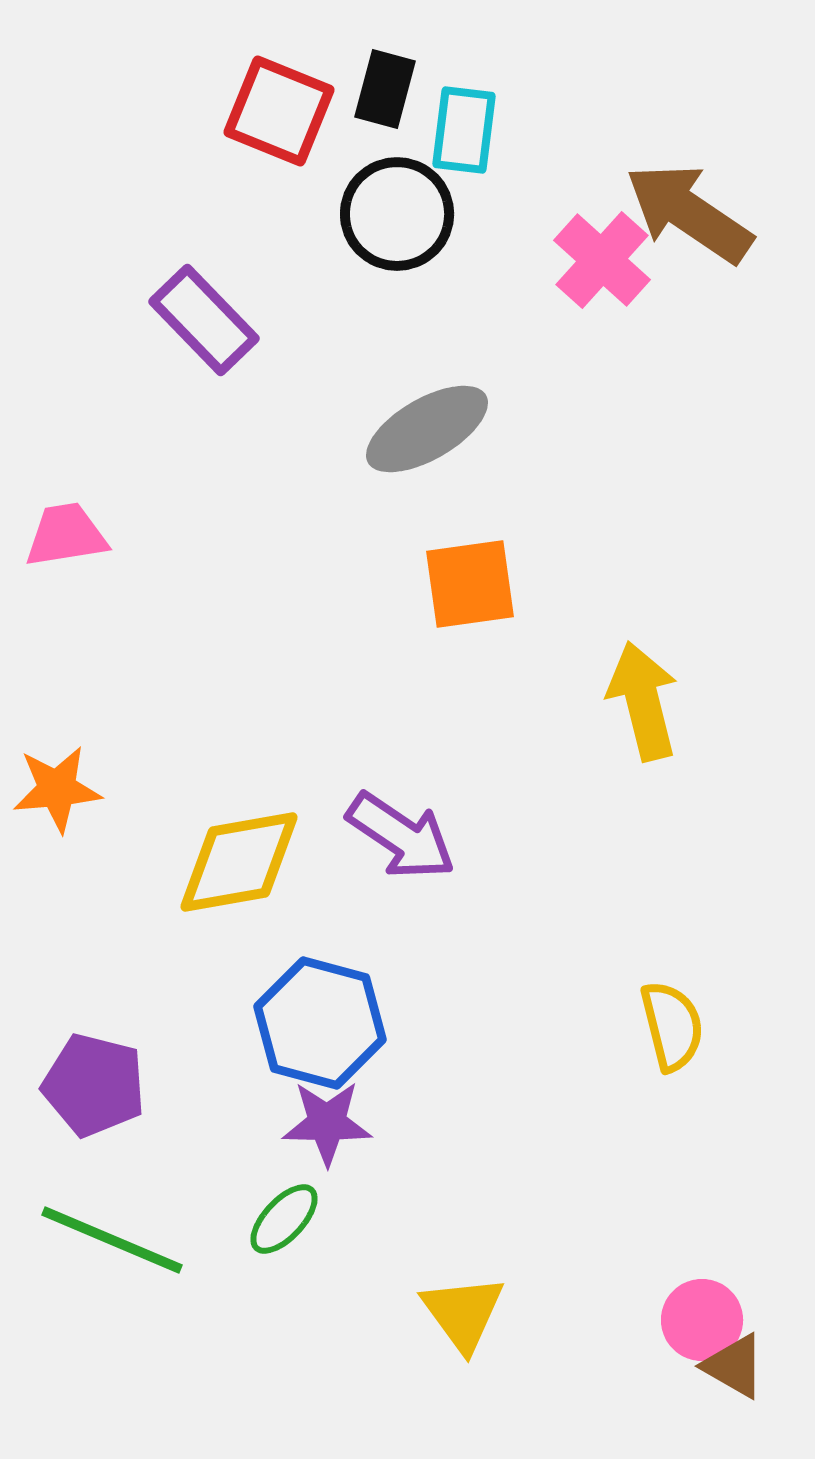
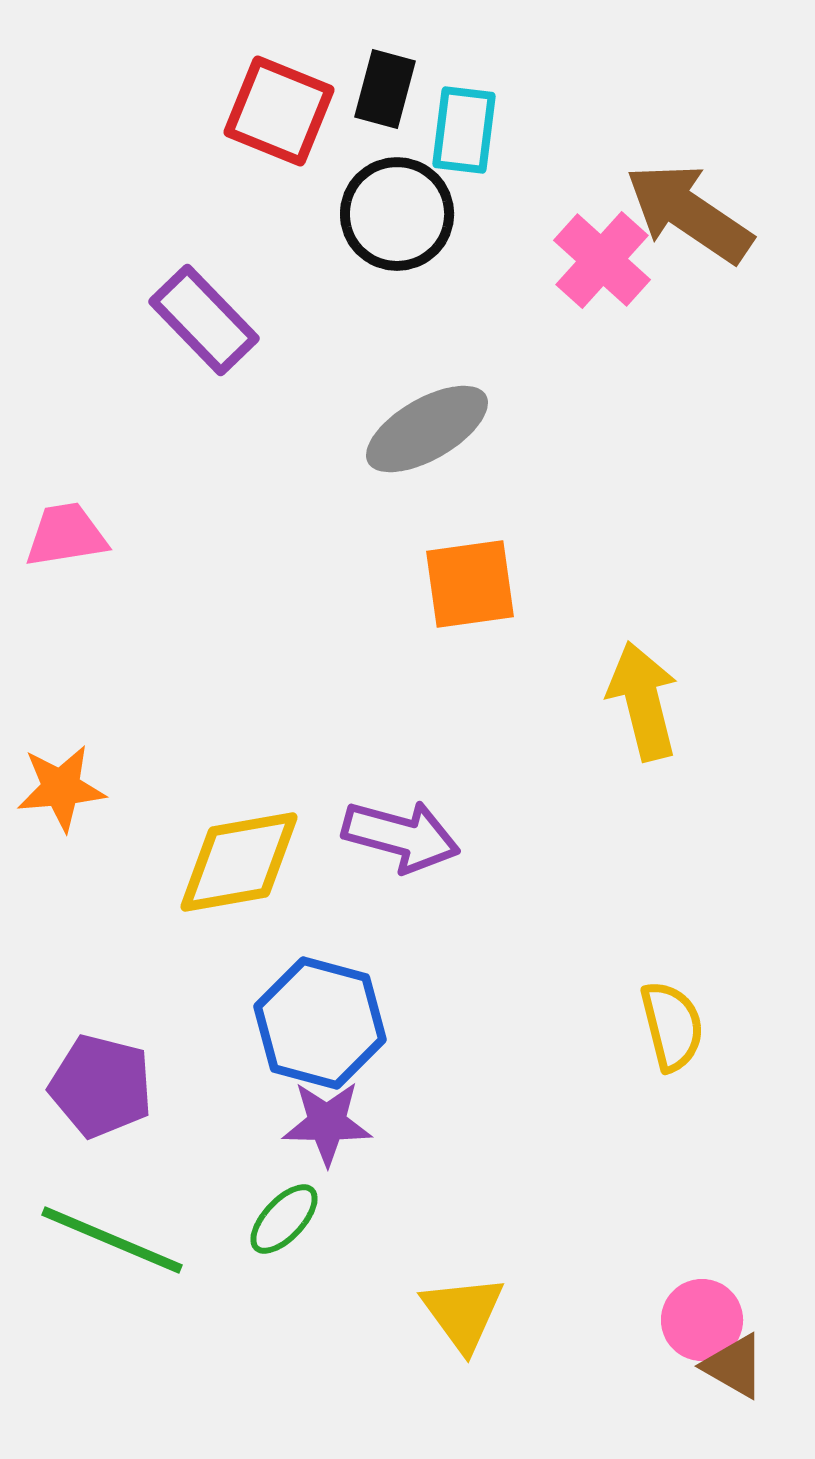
orange star: moved 4 px right, 1 px up
purple arrow: rotated 19 degrees counterclockwise
purple pentagon: moved 7 px right, 1 px down
